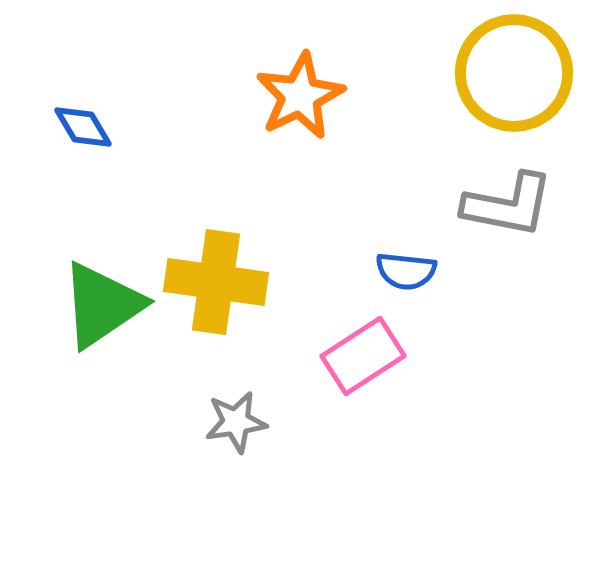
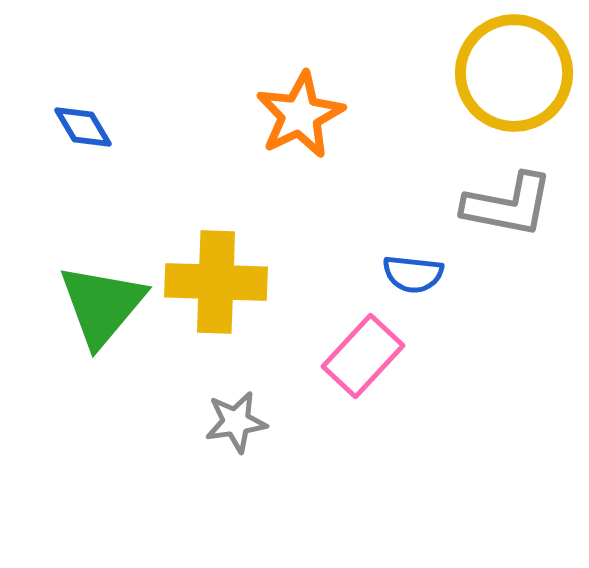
orange star: moved 19 px down
blue semicircle: moved 7 px right, 3 px down
yellow cross: rotated 6 degrees counterclockwise
green triangle: rotated 16 degrees counterclockwise
pink rectangle: rotated 14 degrees counterclockwise
